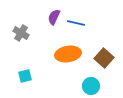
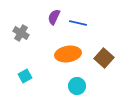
blue line: moved 2 px right
cyan square: rotated 16 degrees counterclockwise
cyan circle: moved 14 px left
